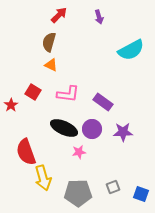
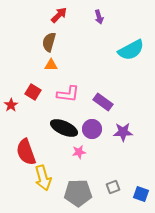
orange triangle: rotated 24 degrees counterclockwise
